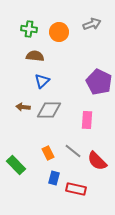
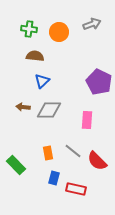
orange rectangle: rotated 16 degrees clockwise
